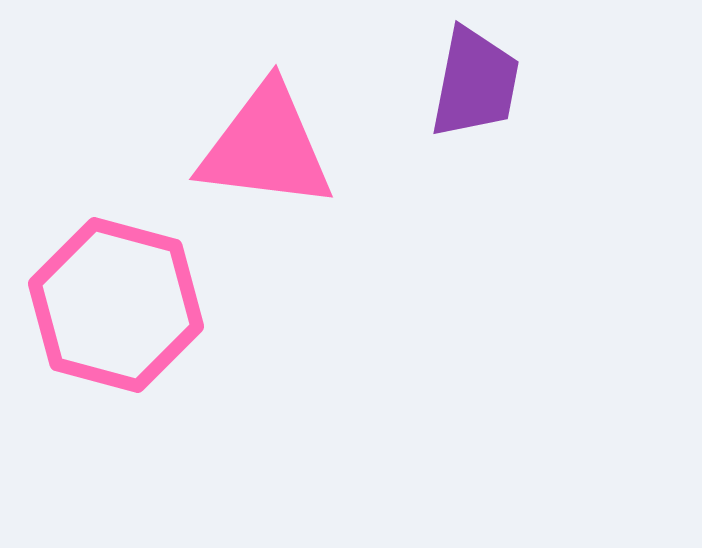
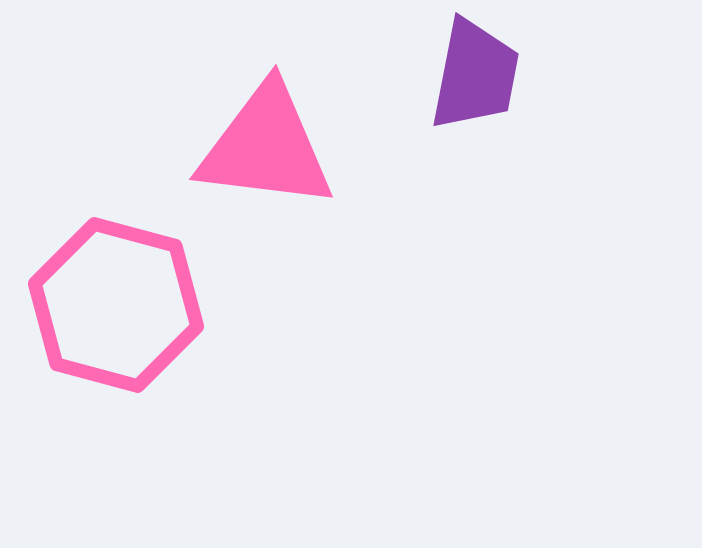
purple trapezoid: moved 8 px up
